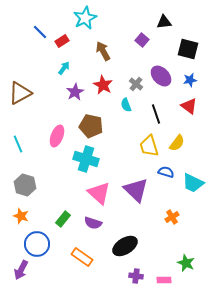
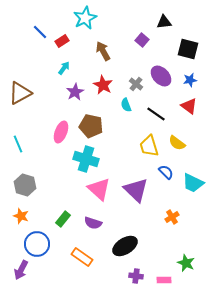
black line: rotated 36 degrees counterclockwise
pink ellipse: moved 4 px right, 4 px up
yellow semicircle: rotated 90 degrees clockwise
blue semicircle: rotated 28 degrees clockwise
pink triangle: moved 4 px up
